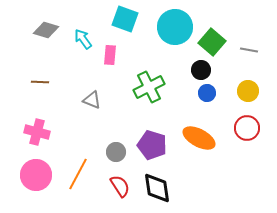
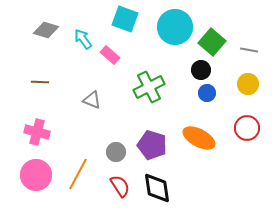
pink rectangle: rotated 54 degrees counterclockwise
yellow circle: moved 7 px up
